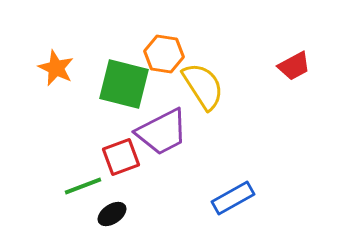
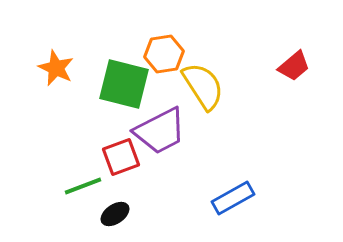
orange hexagon: rotated 18 degrees counterclockwise
red trapezoid: rotated 12 degrees counterclockwise
purple trapezoid: moved 2 px left, 1 px up
black ellipse: moved 3 px right
